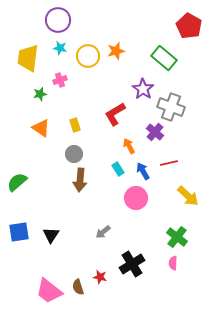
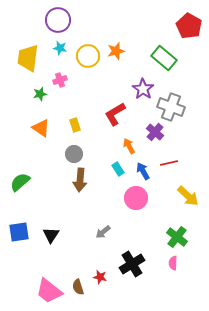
green semicircle: moved 3 px right
